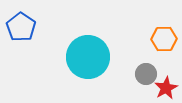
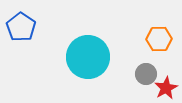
orange hexagon: moved 5 px left
